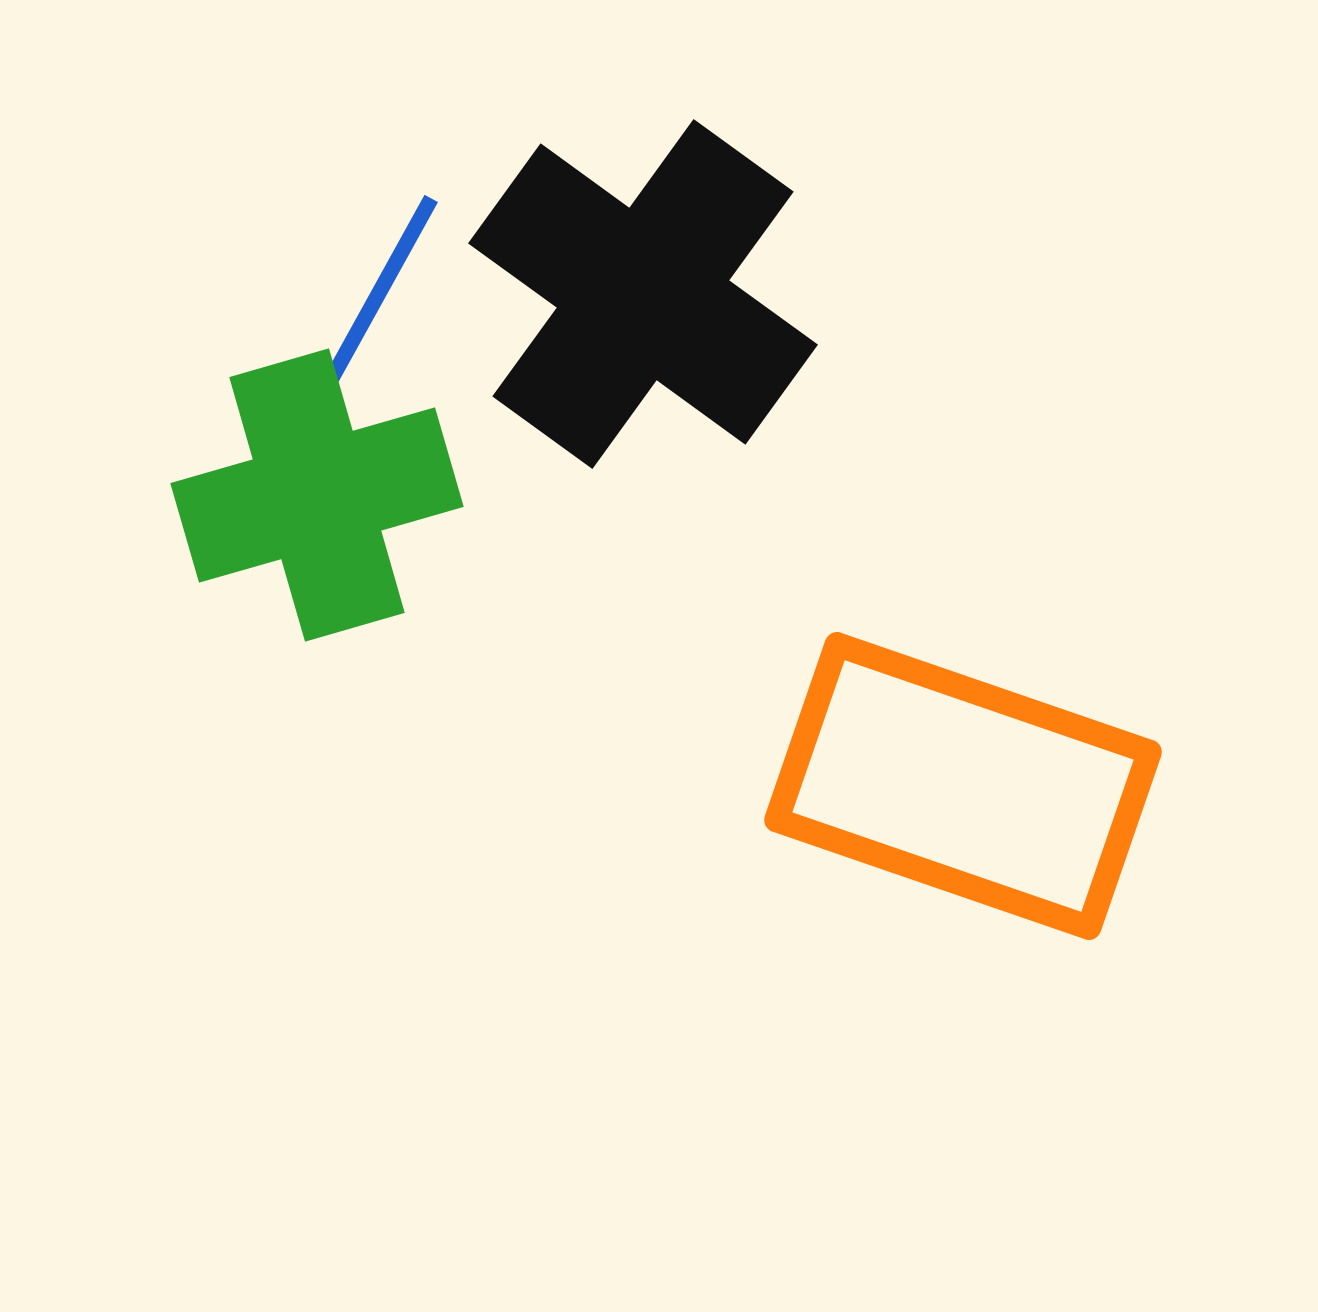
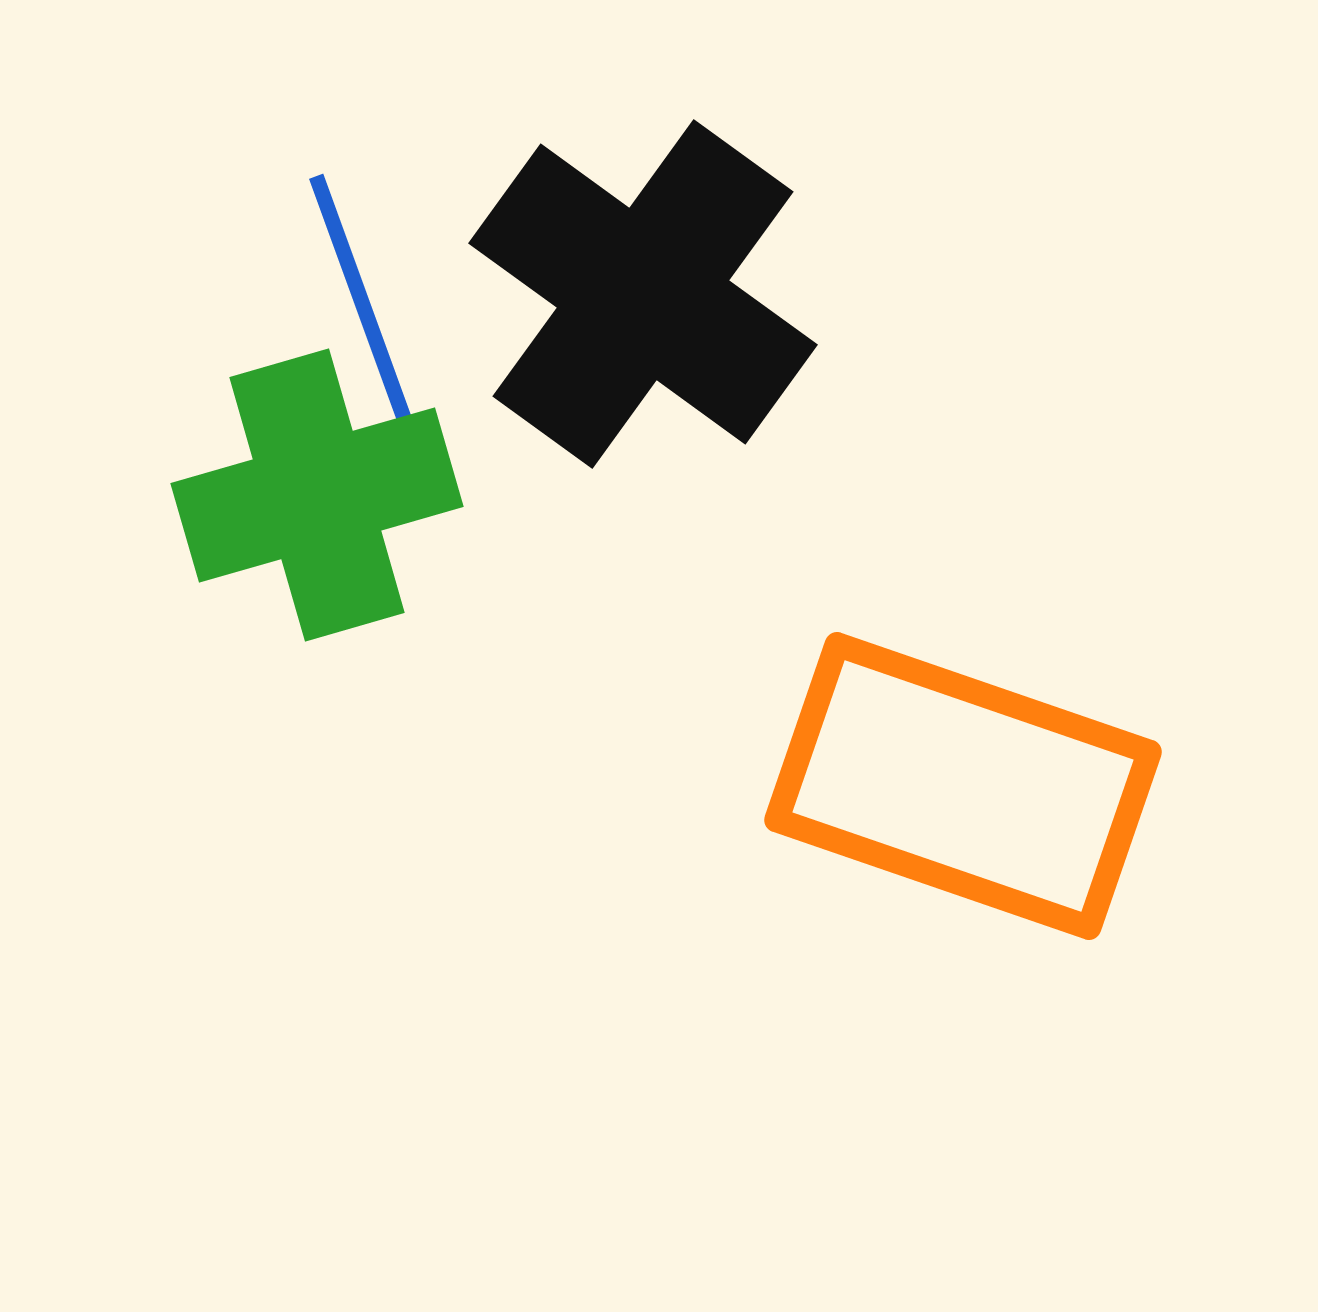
blue line: moved 9 px left, 14 px up; rotated 49 degrees counterclockwise
